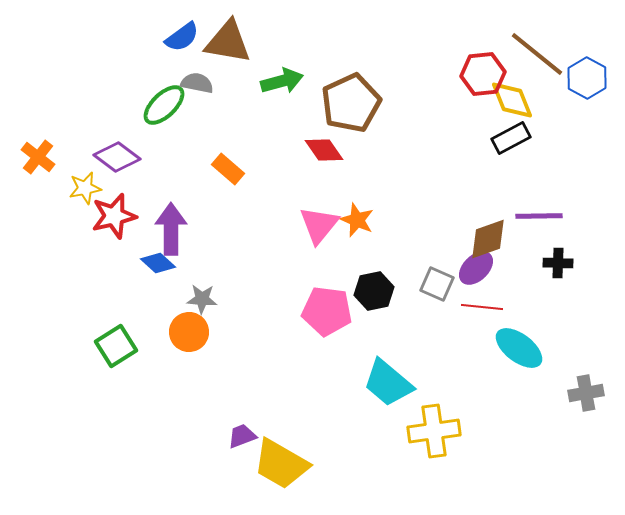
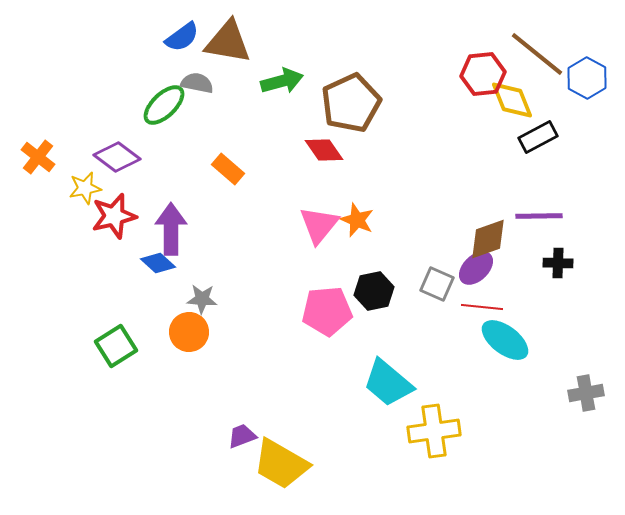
black rectangle: moved 27 px right, 1 px up
pink pentagon: rotated 12 degrees counterclockwise
cyan ellipse: moved 14 px left, 8 px up
